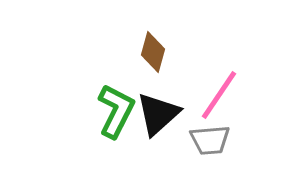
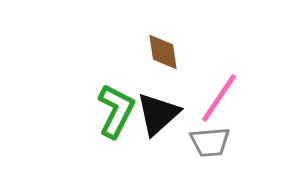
brown diamond: moved 10 px right; rotated 24 degrees counterclockwise
pink line: moved 3 px down
gray trapezoid: moved 2 px down
